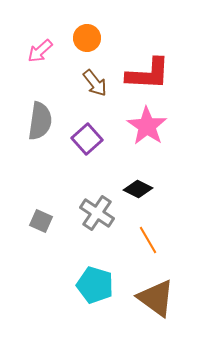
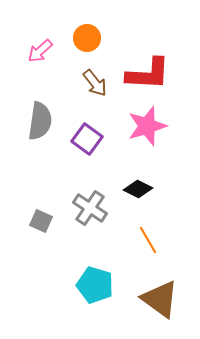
pink star: rotated 21 degrees clockwise
purple square: rotated 12 degrees counterclockwise
gray cross: moved 7 px left, 5 px up
brown triangle: moved 4 px right, 1 px down
